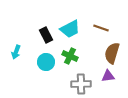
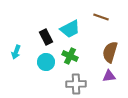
brown line: moved 11 px up
black rectangle: moved 2 px down
brown semicircle: moved 2 px left, 1 px up
purple triangle: moved 1 px right
gray cross: moved 5 px left
